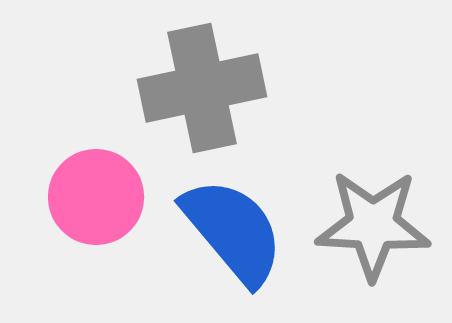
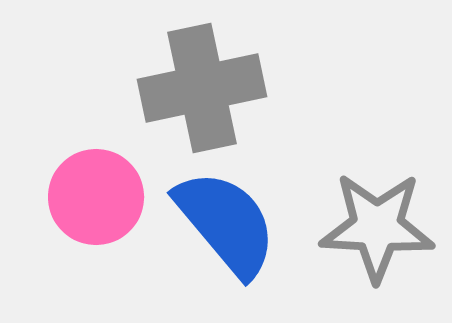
gray star: moved 4 px right, 2 px down
blue semicircle: moved 7 px left, 8 px up
